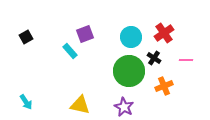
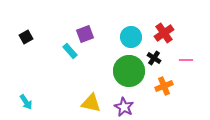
yellow triangle: moved 11 px right, 2 px up
